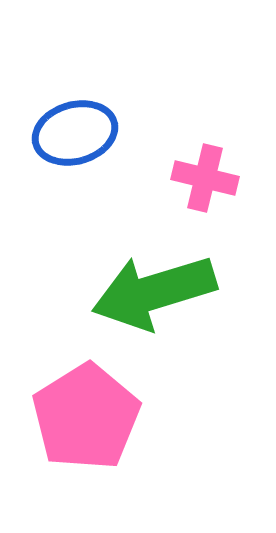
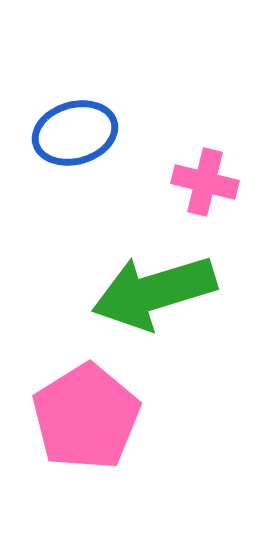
pink cross: moved 4 px down
